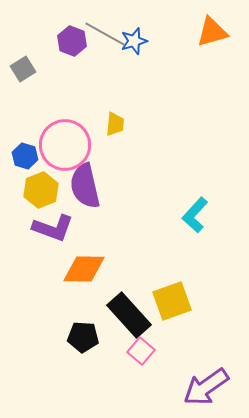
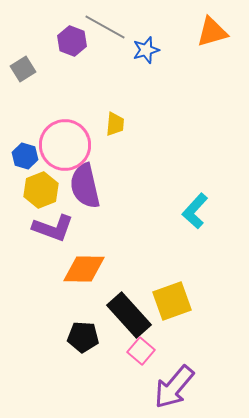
gray line: moved 7 px up
blue star: moved 12 px right, 9 px down
cyan L-shape: moved 4 px up
purple arrow: moved 32 px left; rotated 15 degrees counterclockwise
